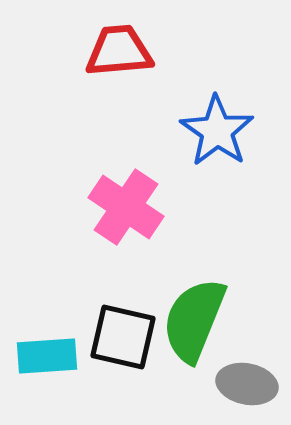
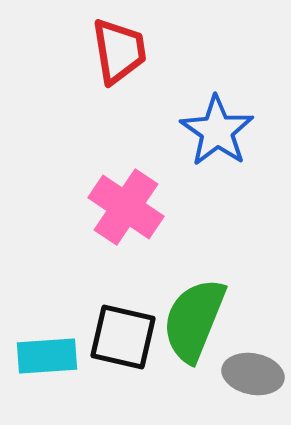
red trapezoid: rotated 86 degrees clockwise
gray ellipse: moved 6 px right, 10 px up
